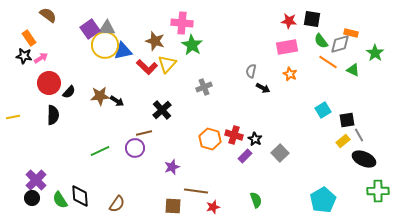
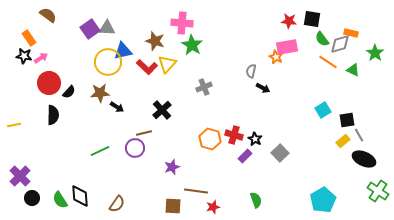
green semicircle at (321, 41): moved 1 px right, 2 px up
yellow circle at (105, 45): moved 3 px right, 17 px down
orange star at (290, 74): moved 14 px left, 17 px up
brown star at (100, 96): moved 3 px up
black arrow at (117, 101): moved 6 px down
yellow line at (13, 117): moved 1 px right, 8 px down
purple cross at (36, 180): moved 16 px left, 4 px up
green cross at (378, 191): rotated 35 degrees clockwise
